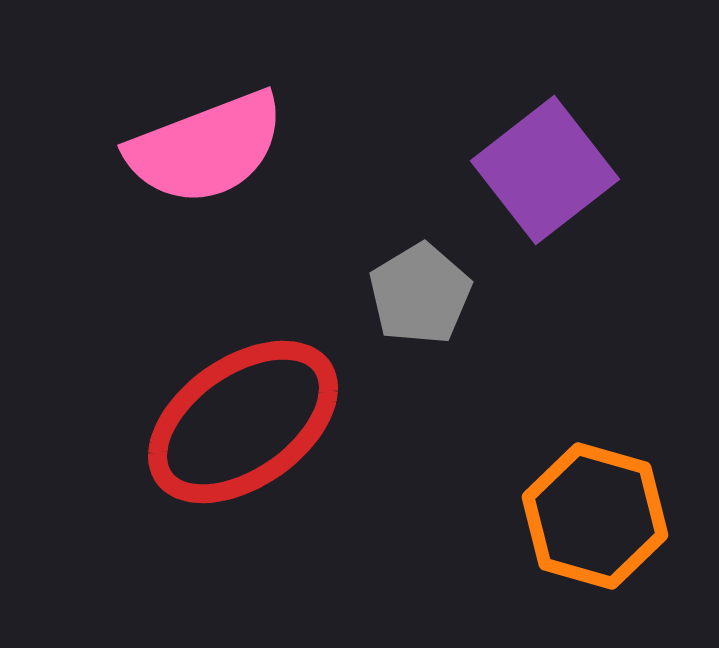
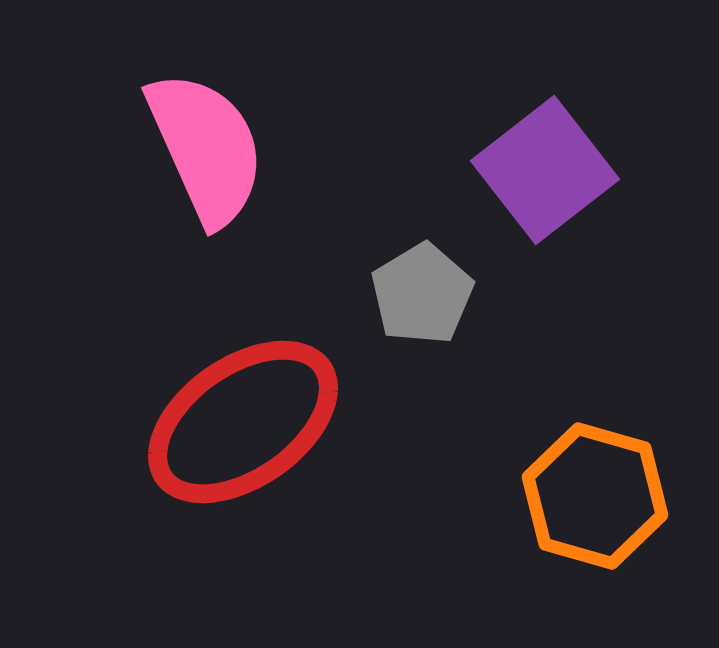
pink semicircle: rotated 93 degrees counterclockwise
gray pentagon: moved 2 px right
orange hexagon: moved 20 px up
